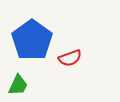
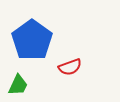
red semicircle: moved 9 px down
